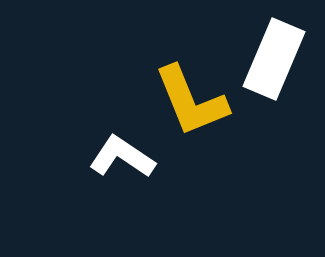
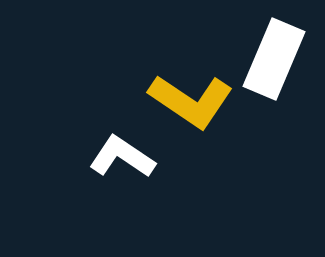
yellow L-shape: rotated 34 degrees counterclockwise
